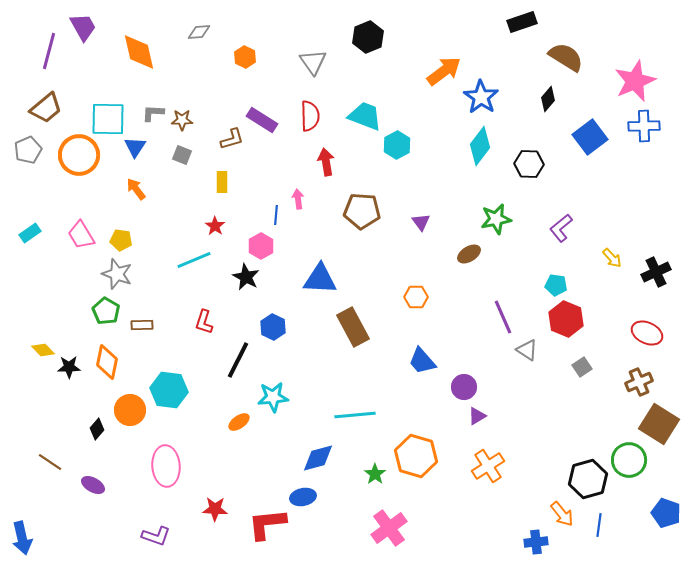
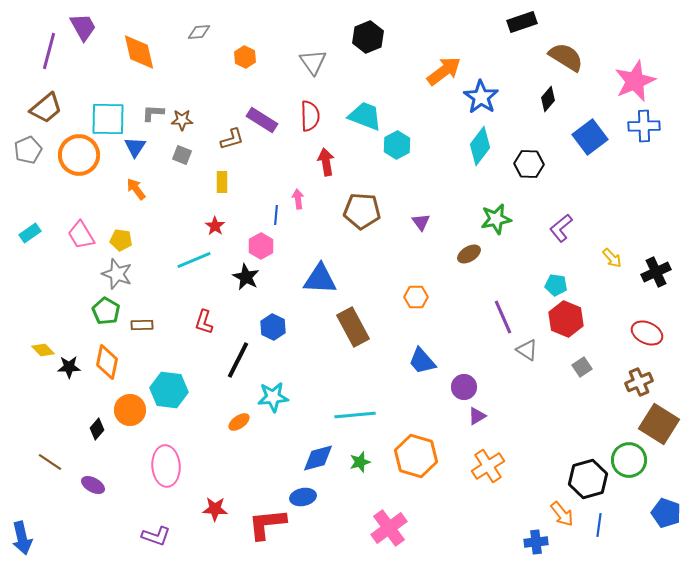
green star at (375, 474): moved 15 px left, 12 px up; rotated 20 degrees clockwise
